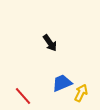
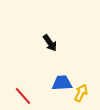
blue trapezoid: rotated 20 degrees clockwise
